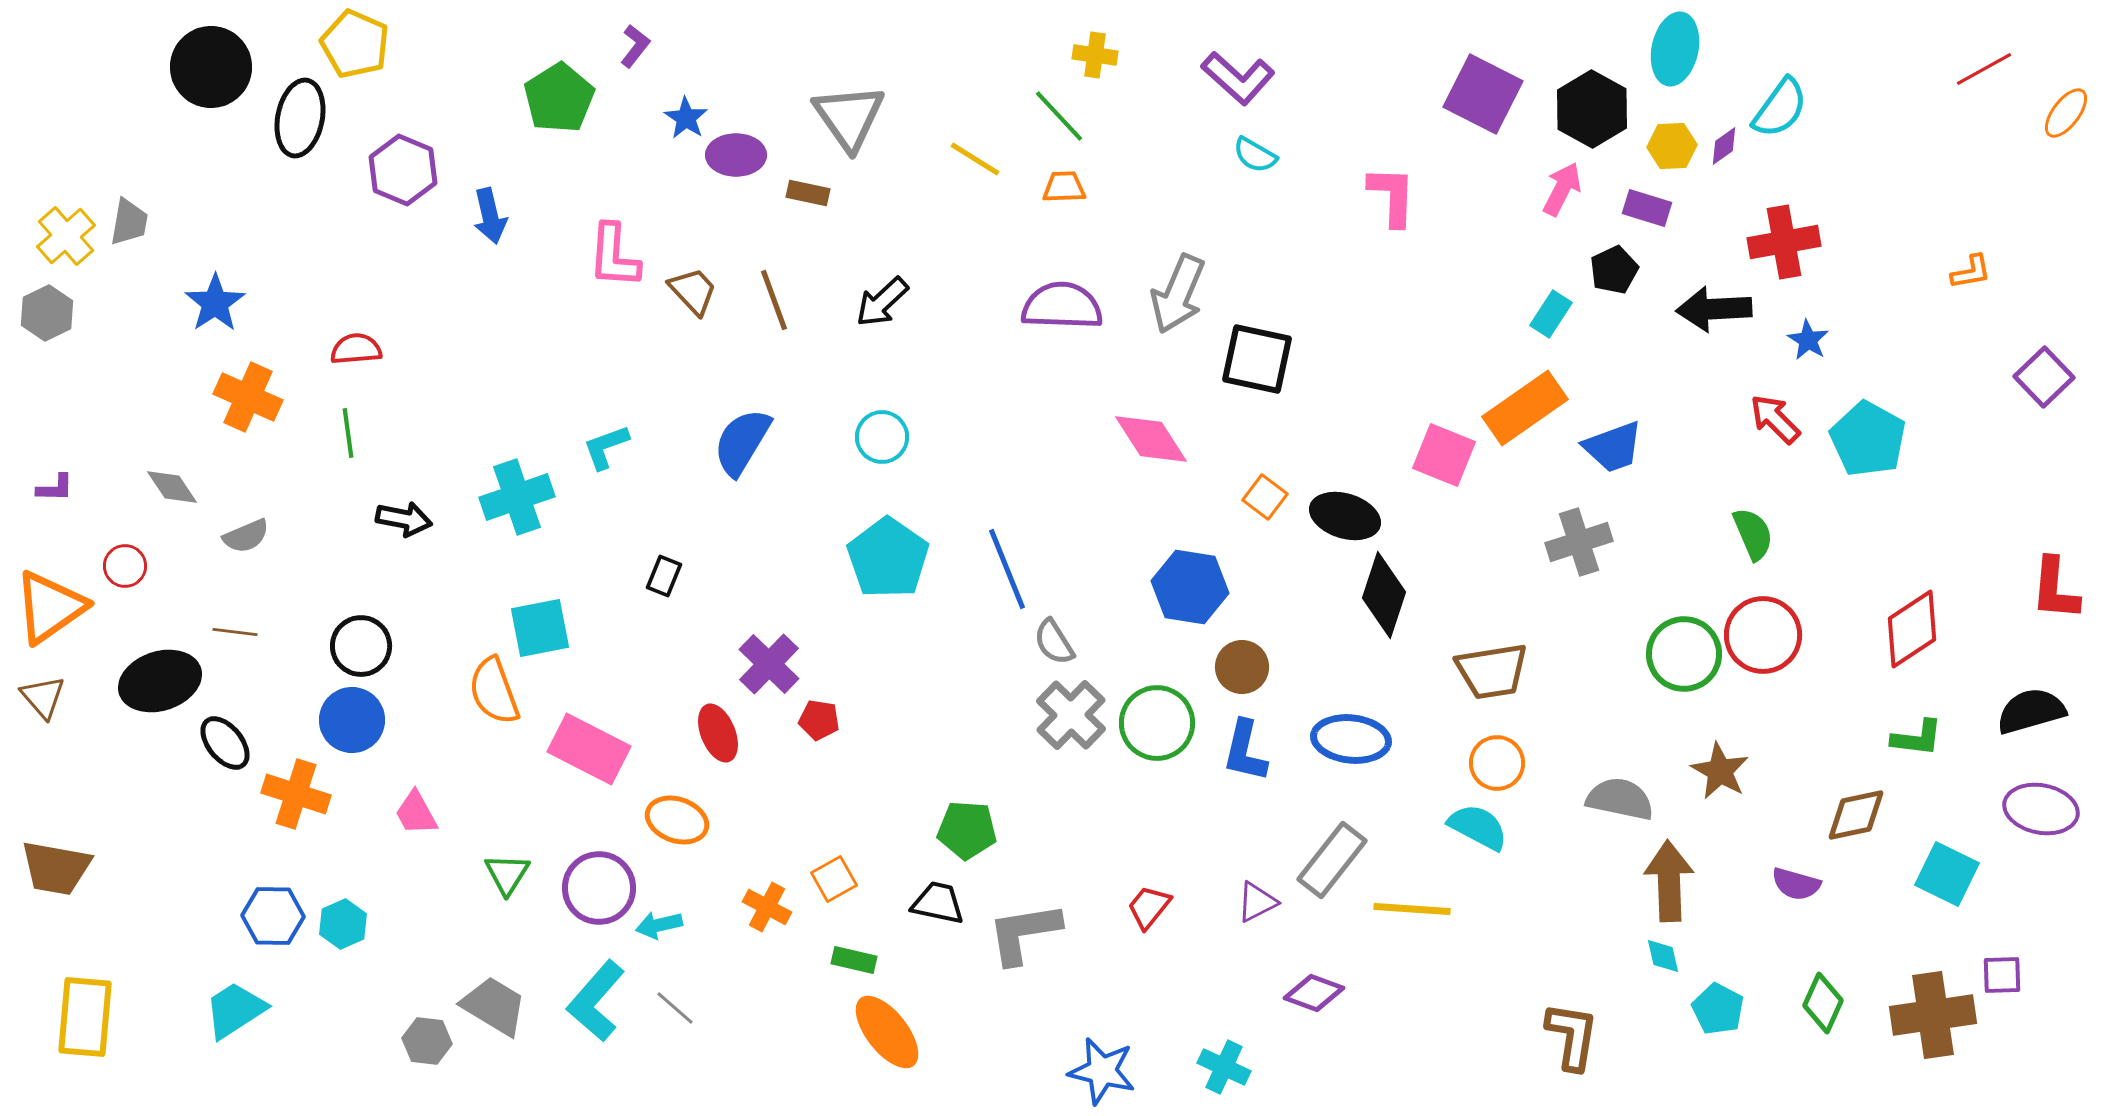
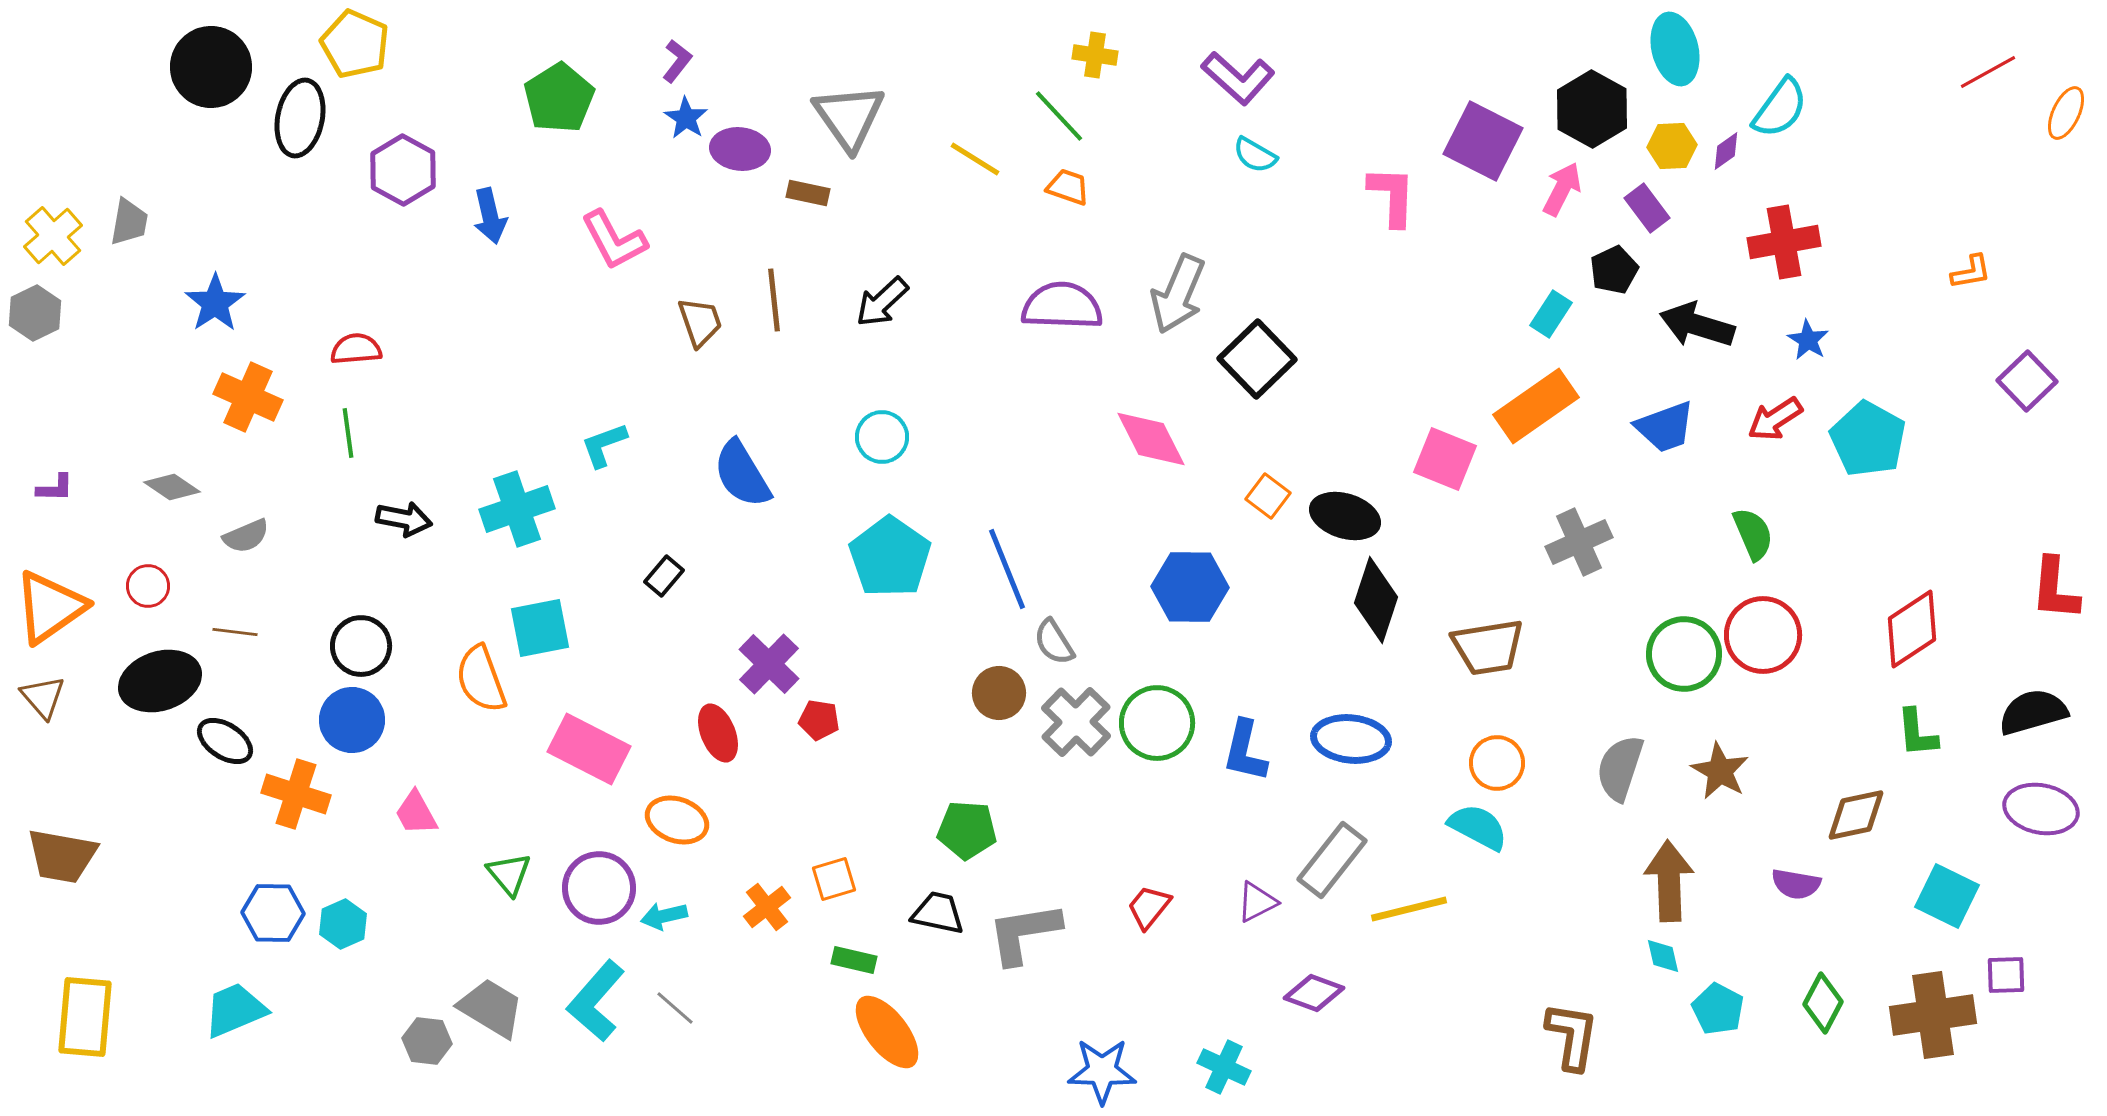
purple L-shape at (635, 46): moved 42 px right, 15 px down
cyan ellipse at (1675, 49): rotated 26 degrees counterclockwise
red line at (1984, 69): moved 4 px right, 3 px down
purple square at (1483, 94): moved 47 px down
orange ellipse at (2066, 113): rotated 12 degrees counterclockwise
purple diamond at (1724, 146): moved 2 px right, 5 px down
purple ellipse at (736, 155): moved 4 px right, 6 px up; rotated 6 degrees clockwise
purple hexagon at (403, 170): rotated 6 degrees clockwise
orange trapezoid at (1064, 187): moved 4 px right; rotated 21 degrees clockwise
purple rectangle at (1647, 208): rotated 36 degrees clockwise
yellow cross at (66, 236): moved 13 px left
pink L-shape at (614, 256): moved 16 px up; rotated 32 degrees counterclockwise
brown trapezoid at (693, 291): moved 7 px right, 31 px down; rotated 24 degrees clockwise
brown line at (774, 300): rotated 14 degrees clockwise
black arrow at (1714, 309): moved 17 px left, 16 px down; rotated 20 degrees clockwise
gray hexagon at (47, 313): moved 12 px left
black square at (1257, 359): rotated 34 degrees clockwise
purple square at (2044, 377): moved 17 px left, 4 px down
orange rectangle at (1525, 408): moved 11 px right, 2 px up
red arrow at (1775, 419): rotated 78 degrees counterclockwise
pink diamond at (1151, 439): rotated 6 degrees clockwise
blue semicircle at (742, 442): moved 32 px down; rotated 62 degrees counterclockwise
cyan L-shape at (606, 447): moved 2 px left, 2 px up
blue trapezoid at (1613, 447): moved 52 px right, 20 px up
pink square at (1444, 455): moved 1 px right, 4 px down
gray diamond at (172, 487): rotated 22 degrees counterclockwise
cyan cross at (517, 497): moved 12 px down
orange square at (1265, 497): moved 3 px right, 1 px up
gray cross at (1579, 542): rotated 6 degrees counterclockwise
cyan pentagon at (888, 558): moved 2 px right, 1 px up
red circle at (125, 566): moved 23 px right, 20 px down
black rectangle at (664, 576): rotated 18 degrees clockwise
blue hexagon at (1190, 587): rotated 8 degrees counterclockwise
black diamond at (1384, 595): moved 8 px left, 5 px down
brown circle at (1242, 667): moved 243 px left, 26 px down
brown trapezoid at (1492, 671): moved 4 px left, 24 px up
orange semicircle at (494, 691): moved 13 px left, 12 px up
black semicircle at (2031, 711): moved 2 px right, 1 px down
gray cross at (1071, 715): moved 5 px right, 7 px down
green L-shape at (1917, 738): moved 5 px up; rotated 78 degrees clockwise
black ellipse at (225, 743): moved 2 px up; rotated 18 degrees counterclockwise
gray semicircle at (1620, 799): moved 31 px up; rotated 84 degrees counterclockwise
brown trapezoid at (56, 868): moved 6 px right, 12 px up
green triangle at (507, 874): moved 2 px right; rotated 12 degrees counterclockwise
cyan square at (1947, 874): moved 22 px down
orange square at (834, 879): rotated 12 degrees clockwise
purple semicircle at (1796, 884): rotated 6 degrees counterclockwise
black trapezoid at (938, 903): moved 10 px down
orange cross at (767, 907): rotated 24 degrees clockwise
yellow line at (1412, 909): moved 3 px left; rotated 18 degrees counterclockwise
blue hexagon at (273, 916): moved 3 px up
cyan arrow at (659, 925): moved 5 px right, 9 px up
purple square at (2002, 975): moved 4 px right
green diamond at (1823, 1003): rotated 4 degrees clockwise
gray trapezoid at (494, 1006): moved 3 px left, 2 px down
cyan trapezoid at (235, 1010): rotated 10 degrees clockwise
blue star at (1102, 1071): rotated 12 degrees counterclockwise
